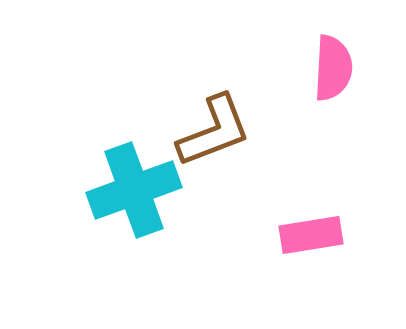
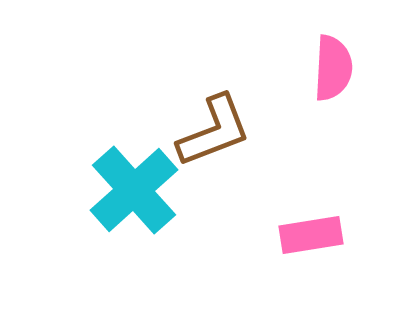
cyan cross: rotated 22 degrees counterclockwise
